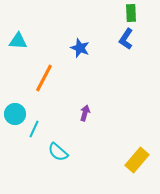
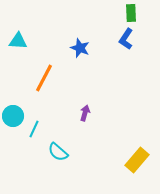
cyan circle: moved 2 px left, 2 px down
